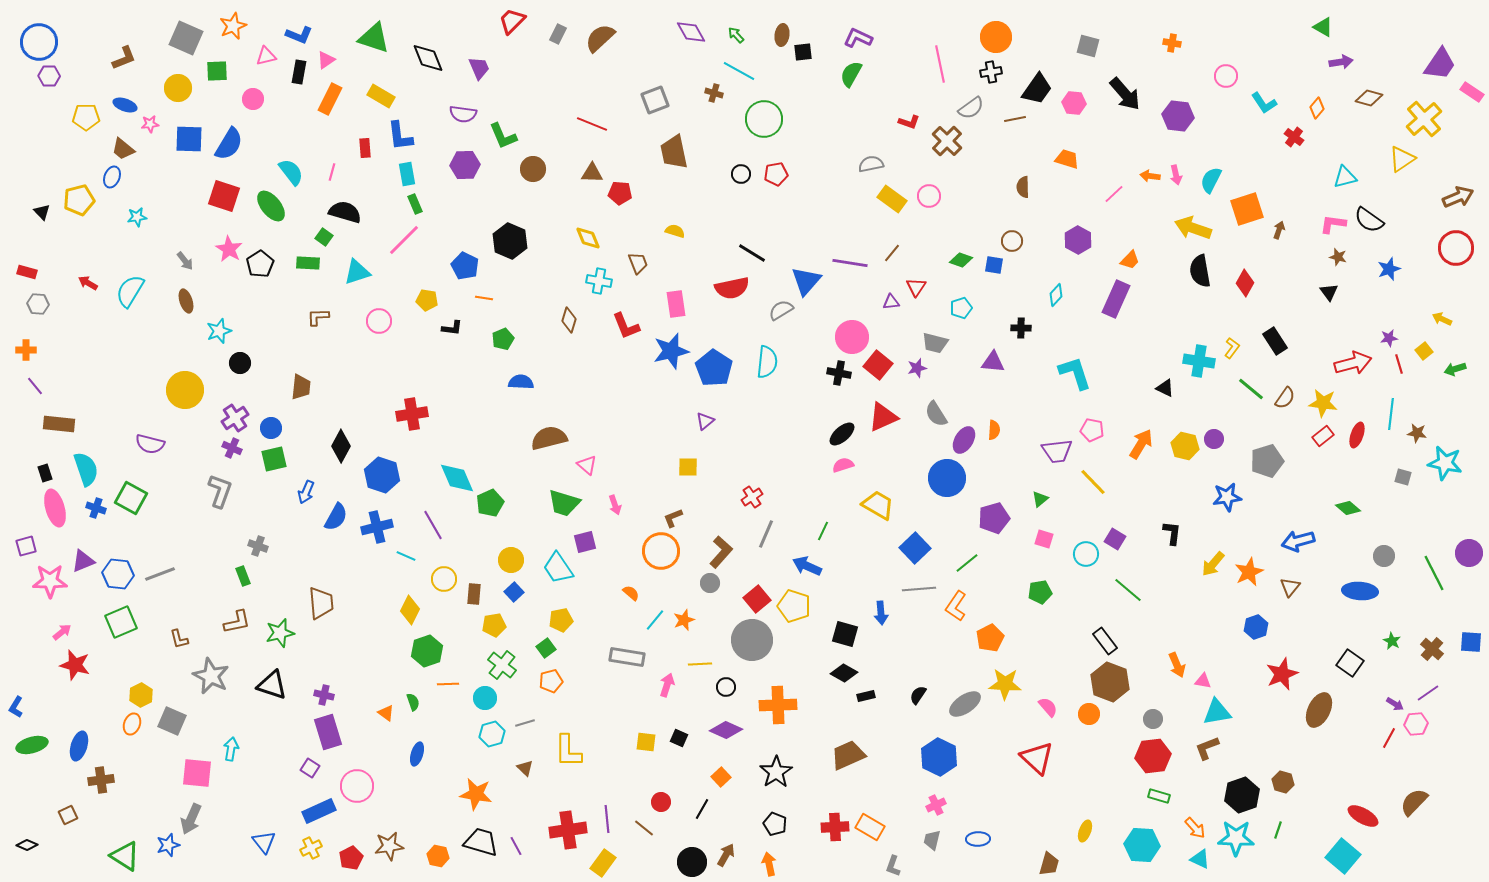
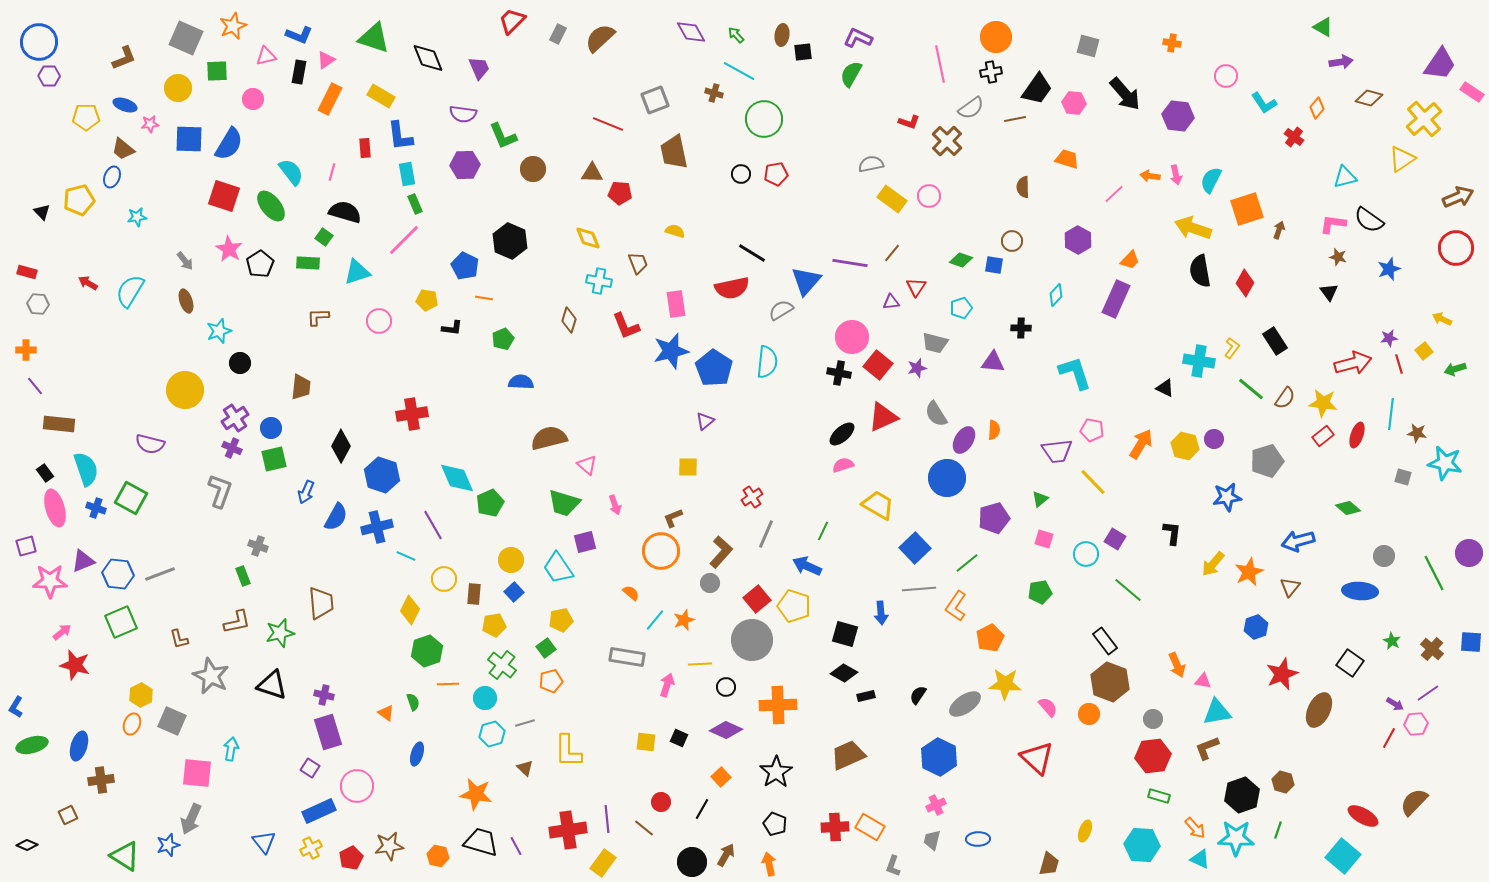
red line at (592, 124): moved 16 px right
black rectangle at (45, 473): rotated 18 degrees counterclockwise
